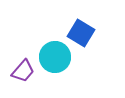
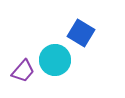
cyan circle: moved 3 px down
